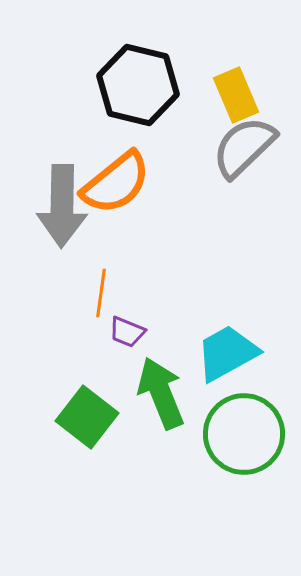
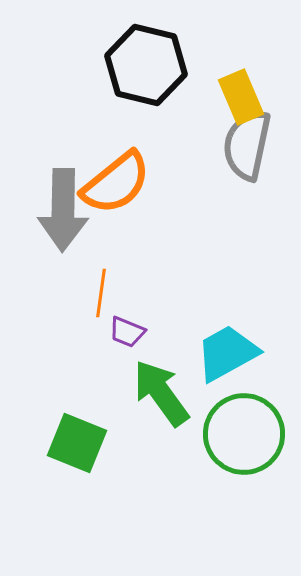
black hexagon: moved 8 px right, 20 px up
yellow rectangle: moved 5 px right, 2 px down
gray semicircle: moved 3 px right, 2 px up; rotated 34 degrees counterclockwise
gray arrow: moved 1 px right, 4 px down
green arrow: rotated 14 degrees counterclockwise
green square: moved 10 px left, 26 px down; rotated 16 degrees counterclockwise
